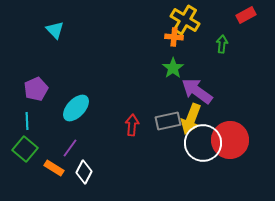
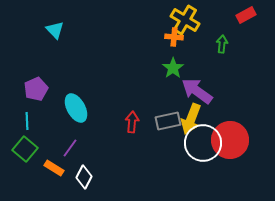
cyan ellipse: rotated 72 degrees counterclockwise
red arrow: moved 3 px up
white diamond: moved 5 px down
